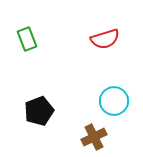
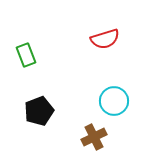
green rectangle: moved 1 px left, 16 px down
